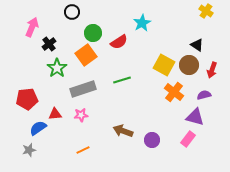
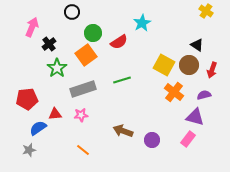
orange line: rotated 64 degrees clockwise
